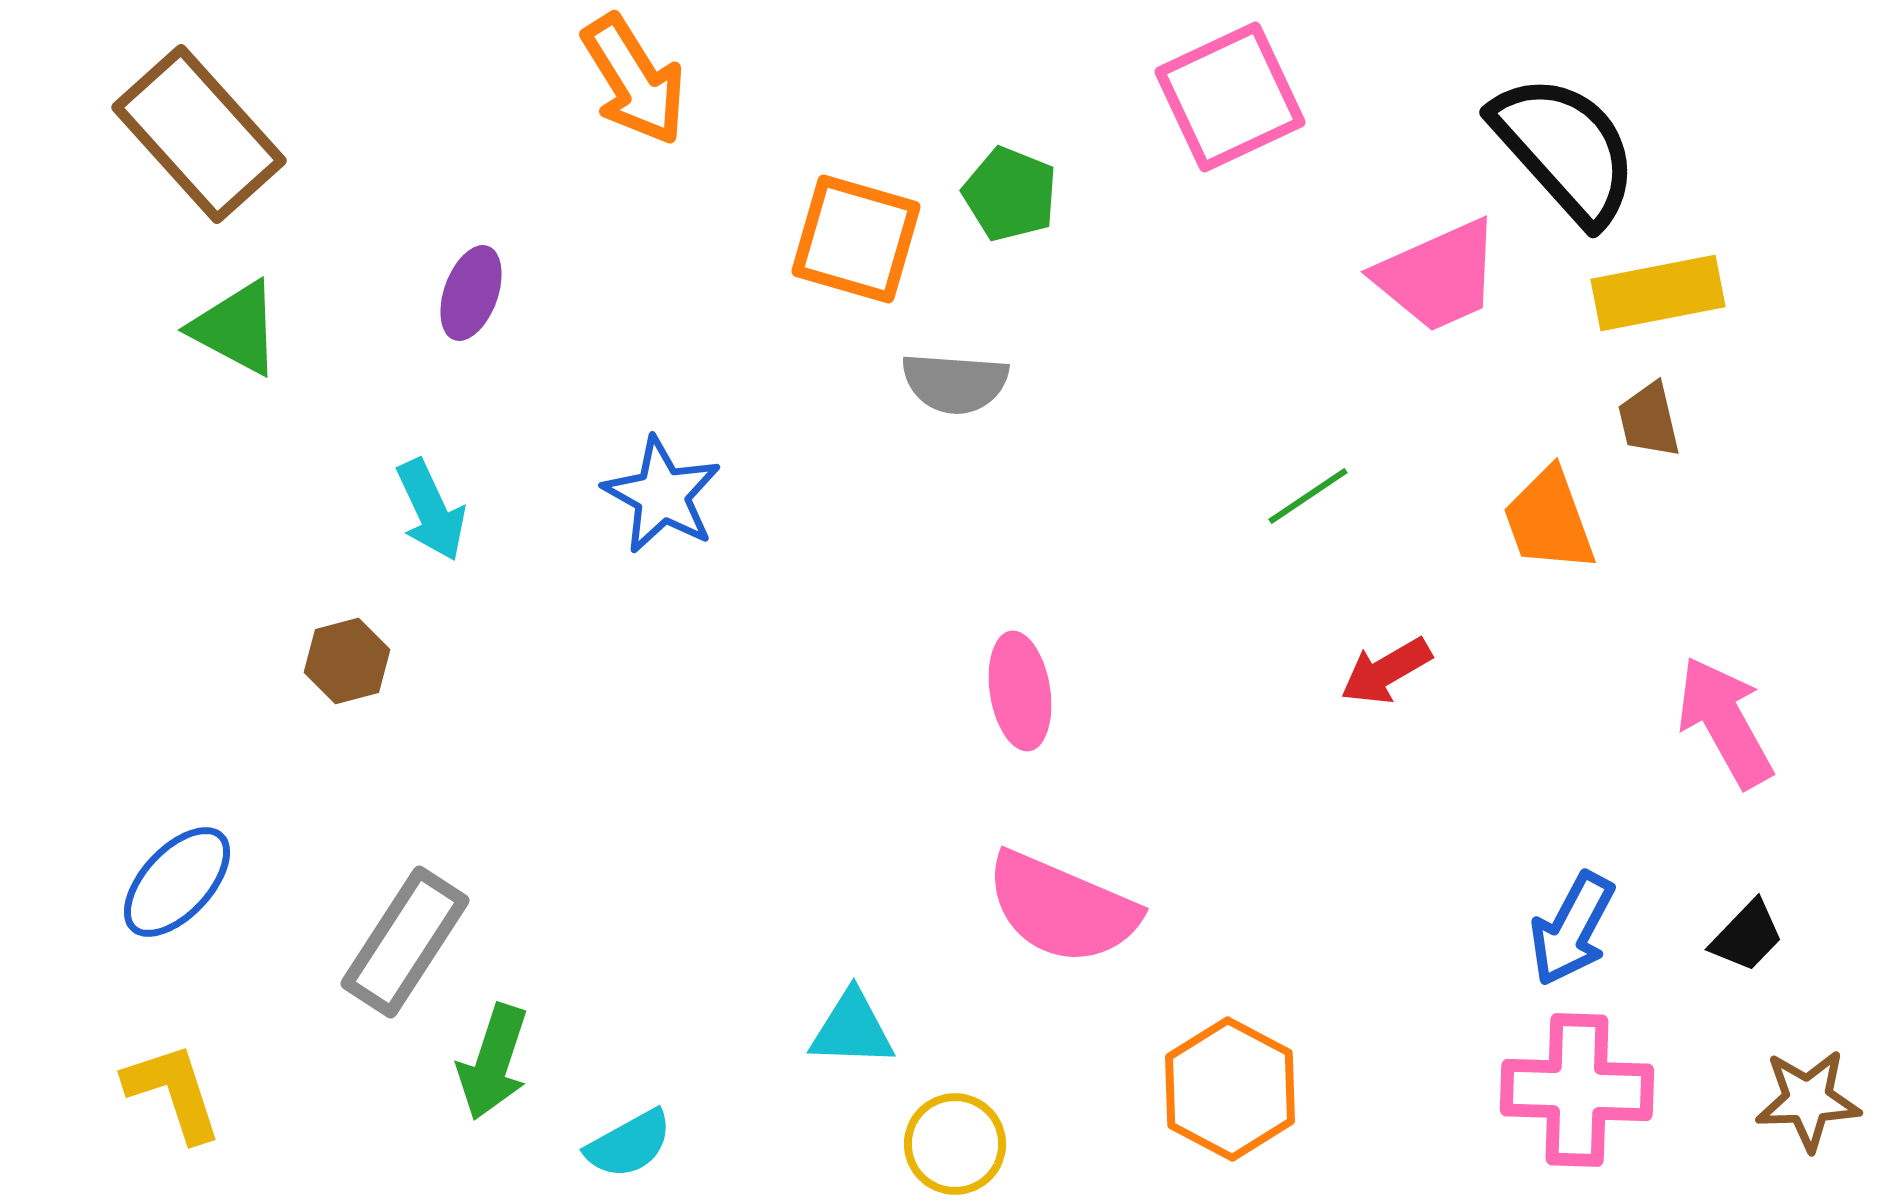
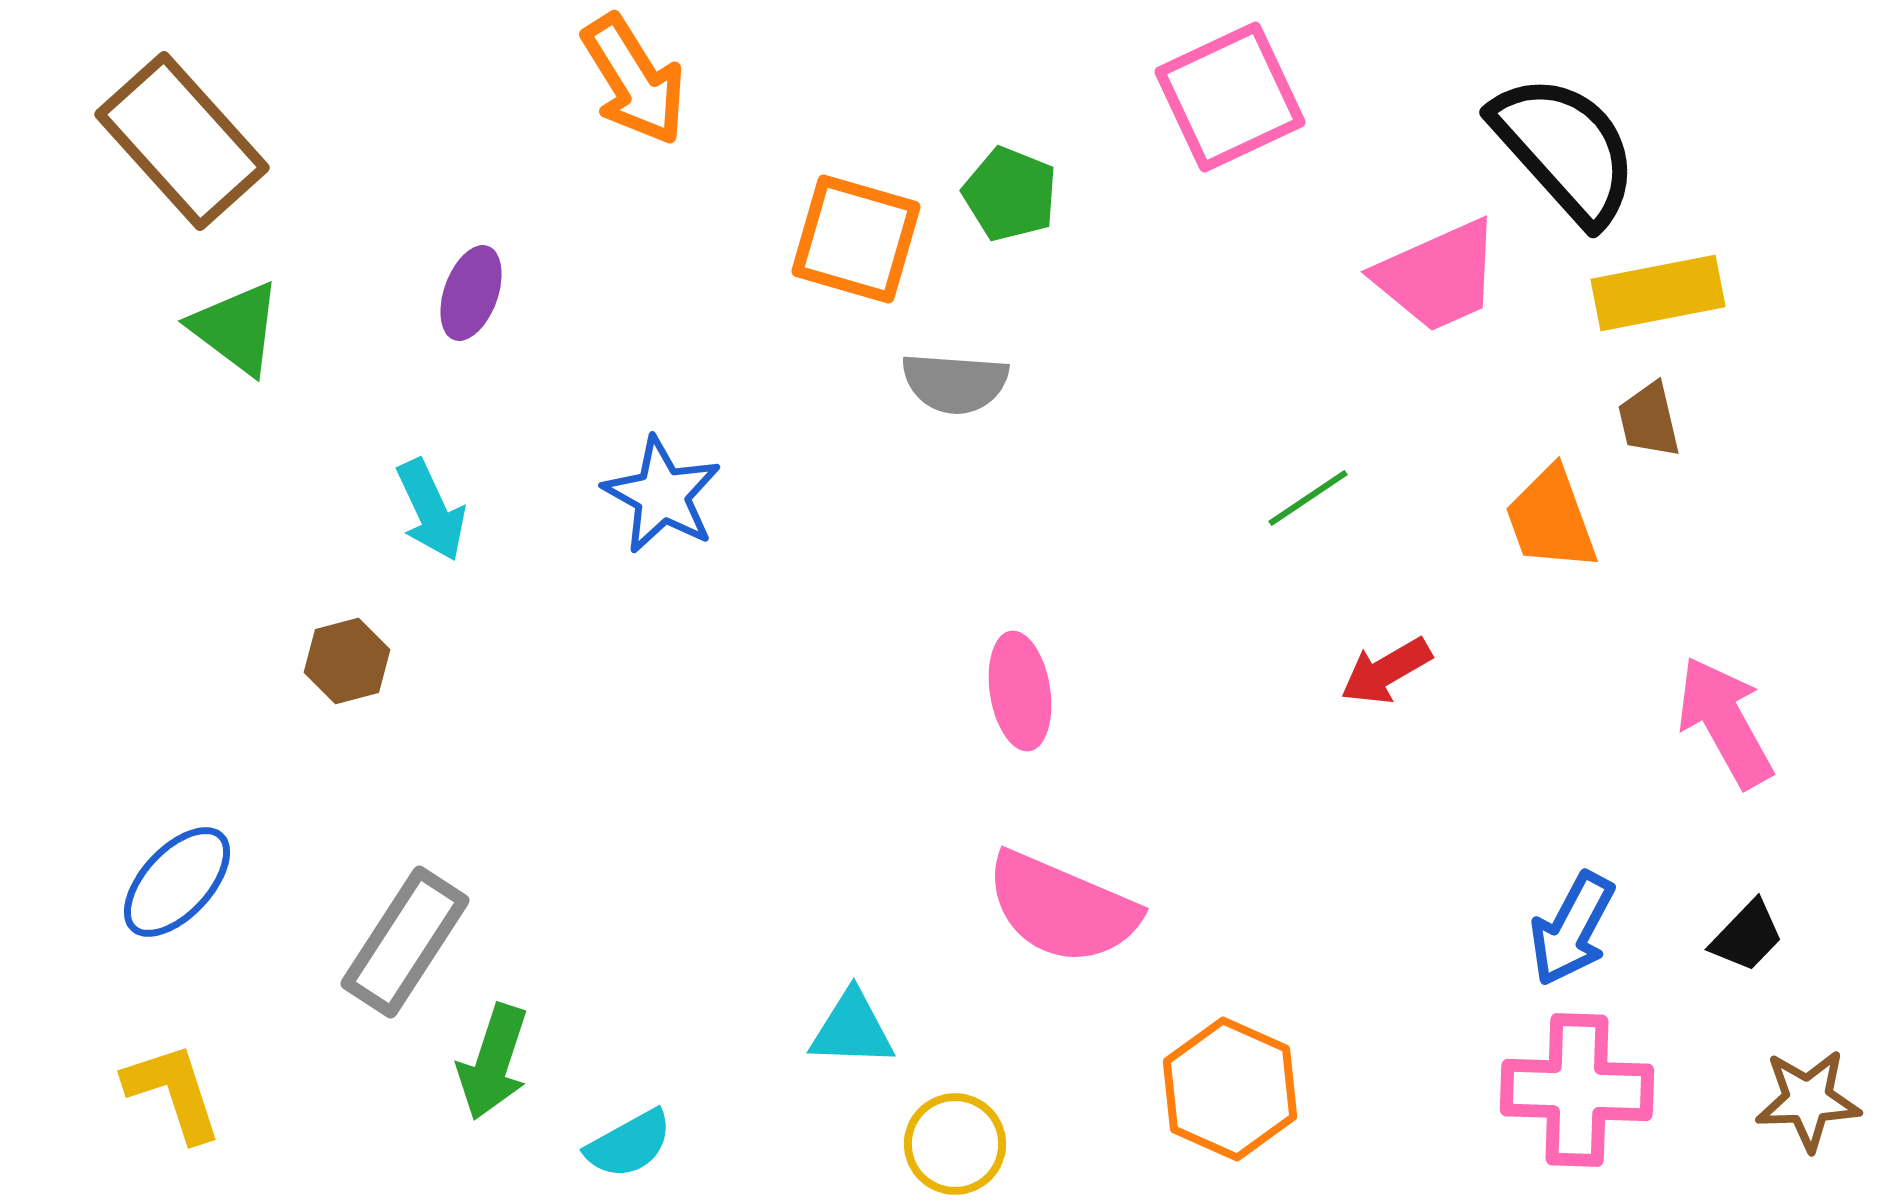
brown rectangle: moved 17 px left, 7 px down
green triangle: rotated 9 degrees clockwise
green line: moved 2 px down
orange trapezoid: moved 2 px right, 1 px up
orange hexagon: rotated 4 degrees counterclockwise
